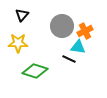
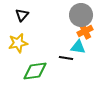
gray circle: moved 19 px right, 11 px up
yellow star: rotated 12 degrees counterclockwise
black line: moved 3 px left, 1 px up; rotated 16 degrees counterclockwise
green diamond: rotated 25 degrees counterclockwise
